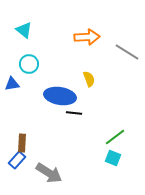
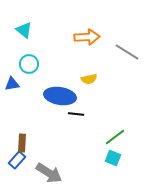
yellow semicircle: rotated 98 degrees clockwise
black line: moved 2 px right, 1 px down
